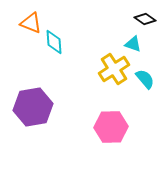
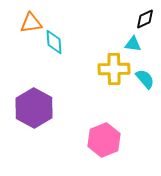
black diamond: rotated 60 degrees counterclockwise
orange triangle: rotated 30 degrees counterclockwise
cyan triangle: rotated 12 degrees counterclockwise
yellow cross: rotated 32 degrees clockwise
purple hexagon: moved 1 px right, 1 px down; rotated 21 degrees counterclockwise
pink hexagon: moved 7 px left, 13 px down; rotated 20 degrees counterclockwise
